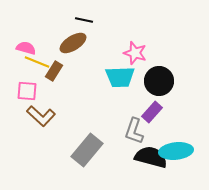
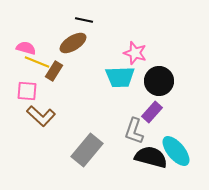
cyan ellipse: rotated 56 degrees clockwise
